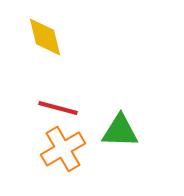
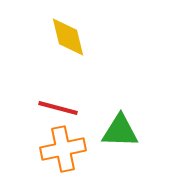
yellow diamond: moved 23 px right
orange cross: rotated 18 degrees clockwise
